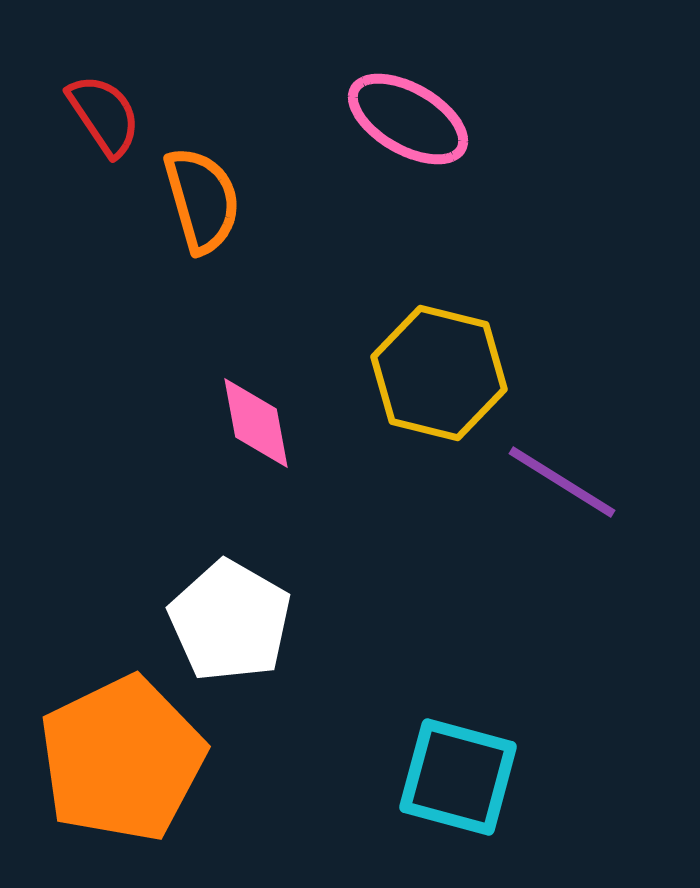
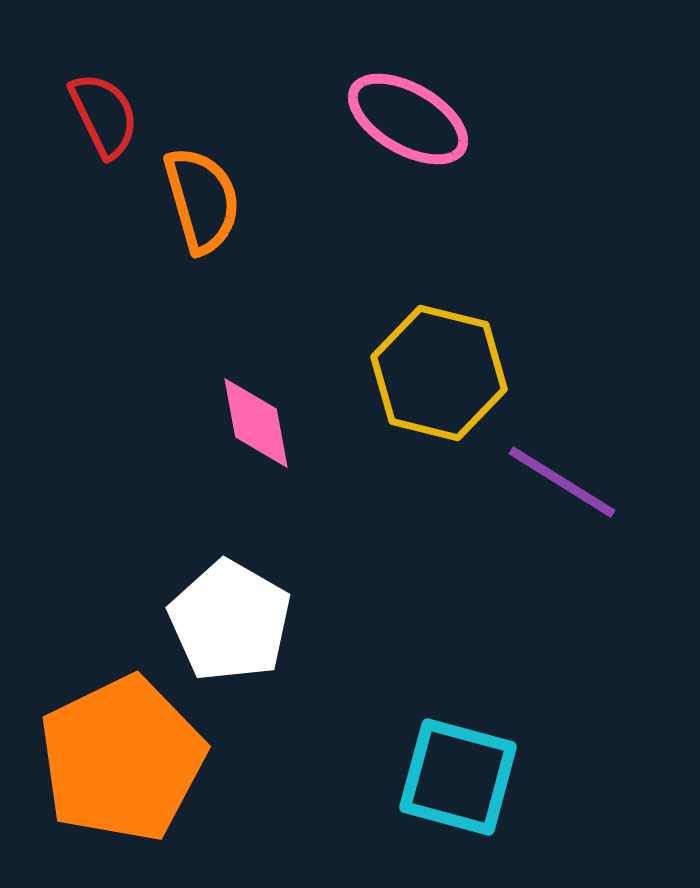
red semicircle: rotated 8 degrees clockwise
